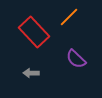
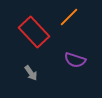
purple semicircle: moved 1 px left, 1 px down; rotated 25 degrees counterclockwise
gray arrow: rotated 126 degrees counterclockwise
